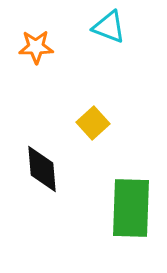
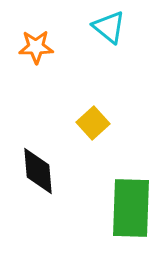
cyan triangle: rotated 18 degrees clockwise
black diamond: moved 4 px left, 2 px down
